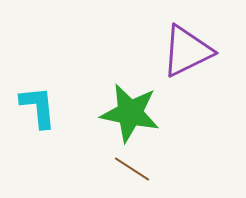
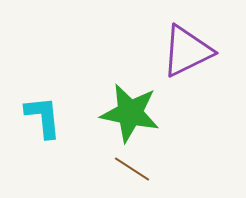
cyan L-shape: moved 5 px right, 10 px down
